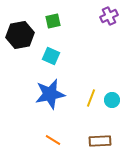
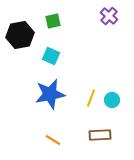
purple cross: rotated 24 degrees counterclockwise
brown rectangle: moved 6 px up
